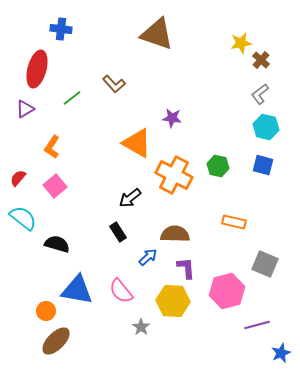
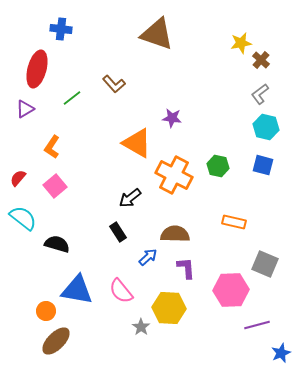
pink hexagon: moved 4 px right, 1 px up; rotated 12 degrees clockwise
yellow hexagon: moved 4 px left, 7 px down
